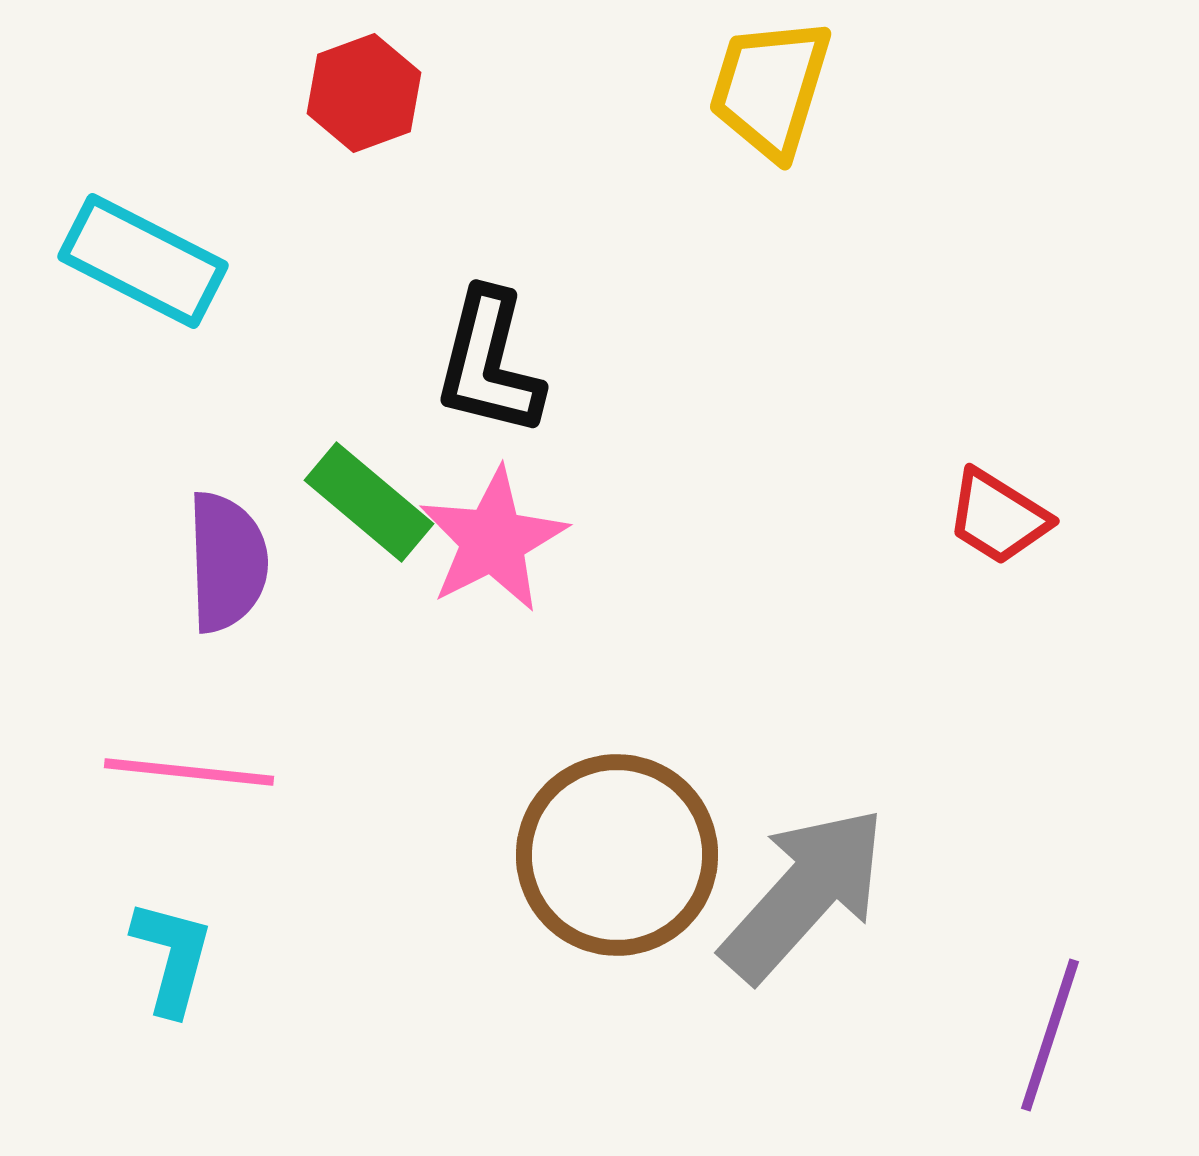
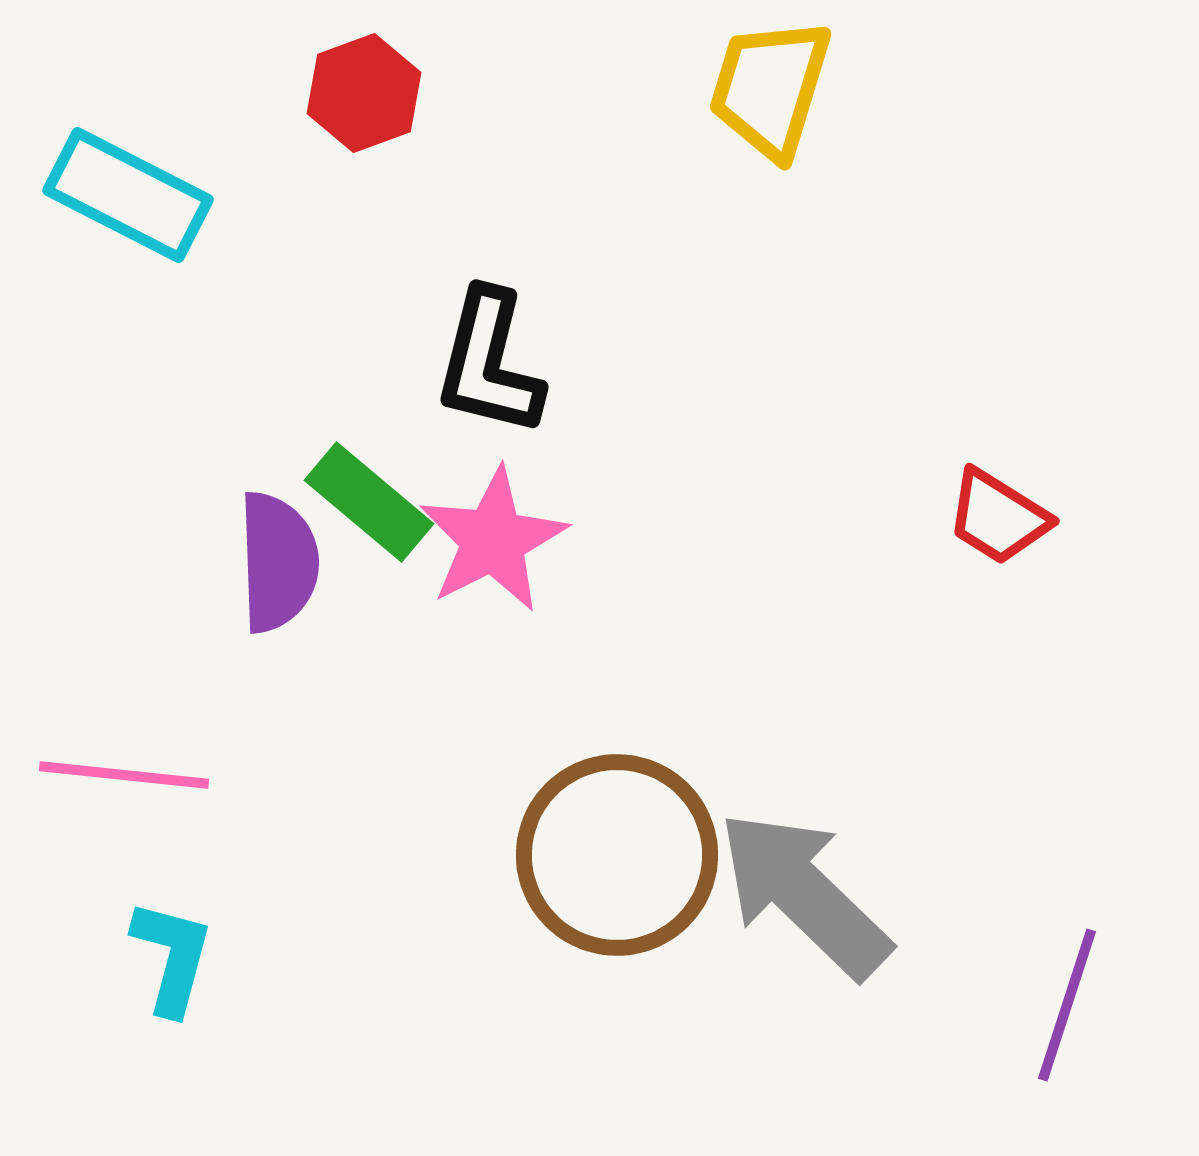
cyan rectangle: moved 15 px left, 66 px up
purple semicircle: moved 51 px right
pink line: moved 65 px left, 3 px down
gray arrow: rotated 88 degrees counterclockwise
purple line: moved 17 px right, 30 px up
